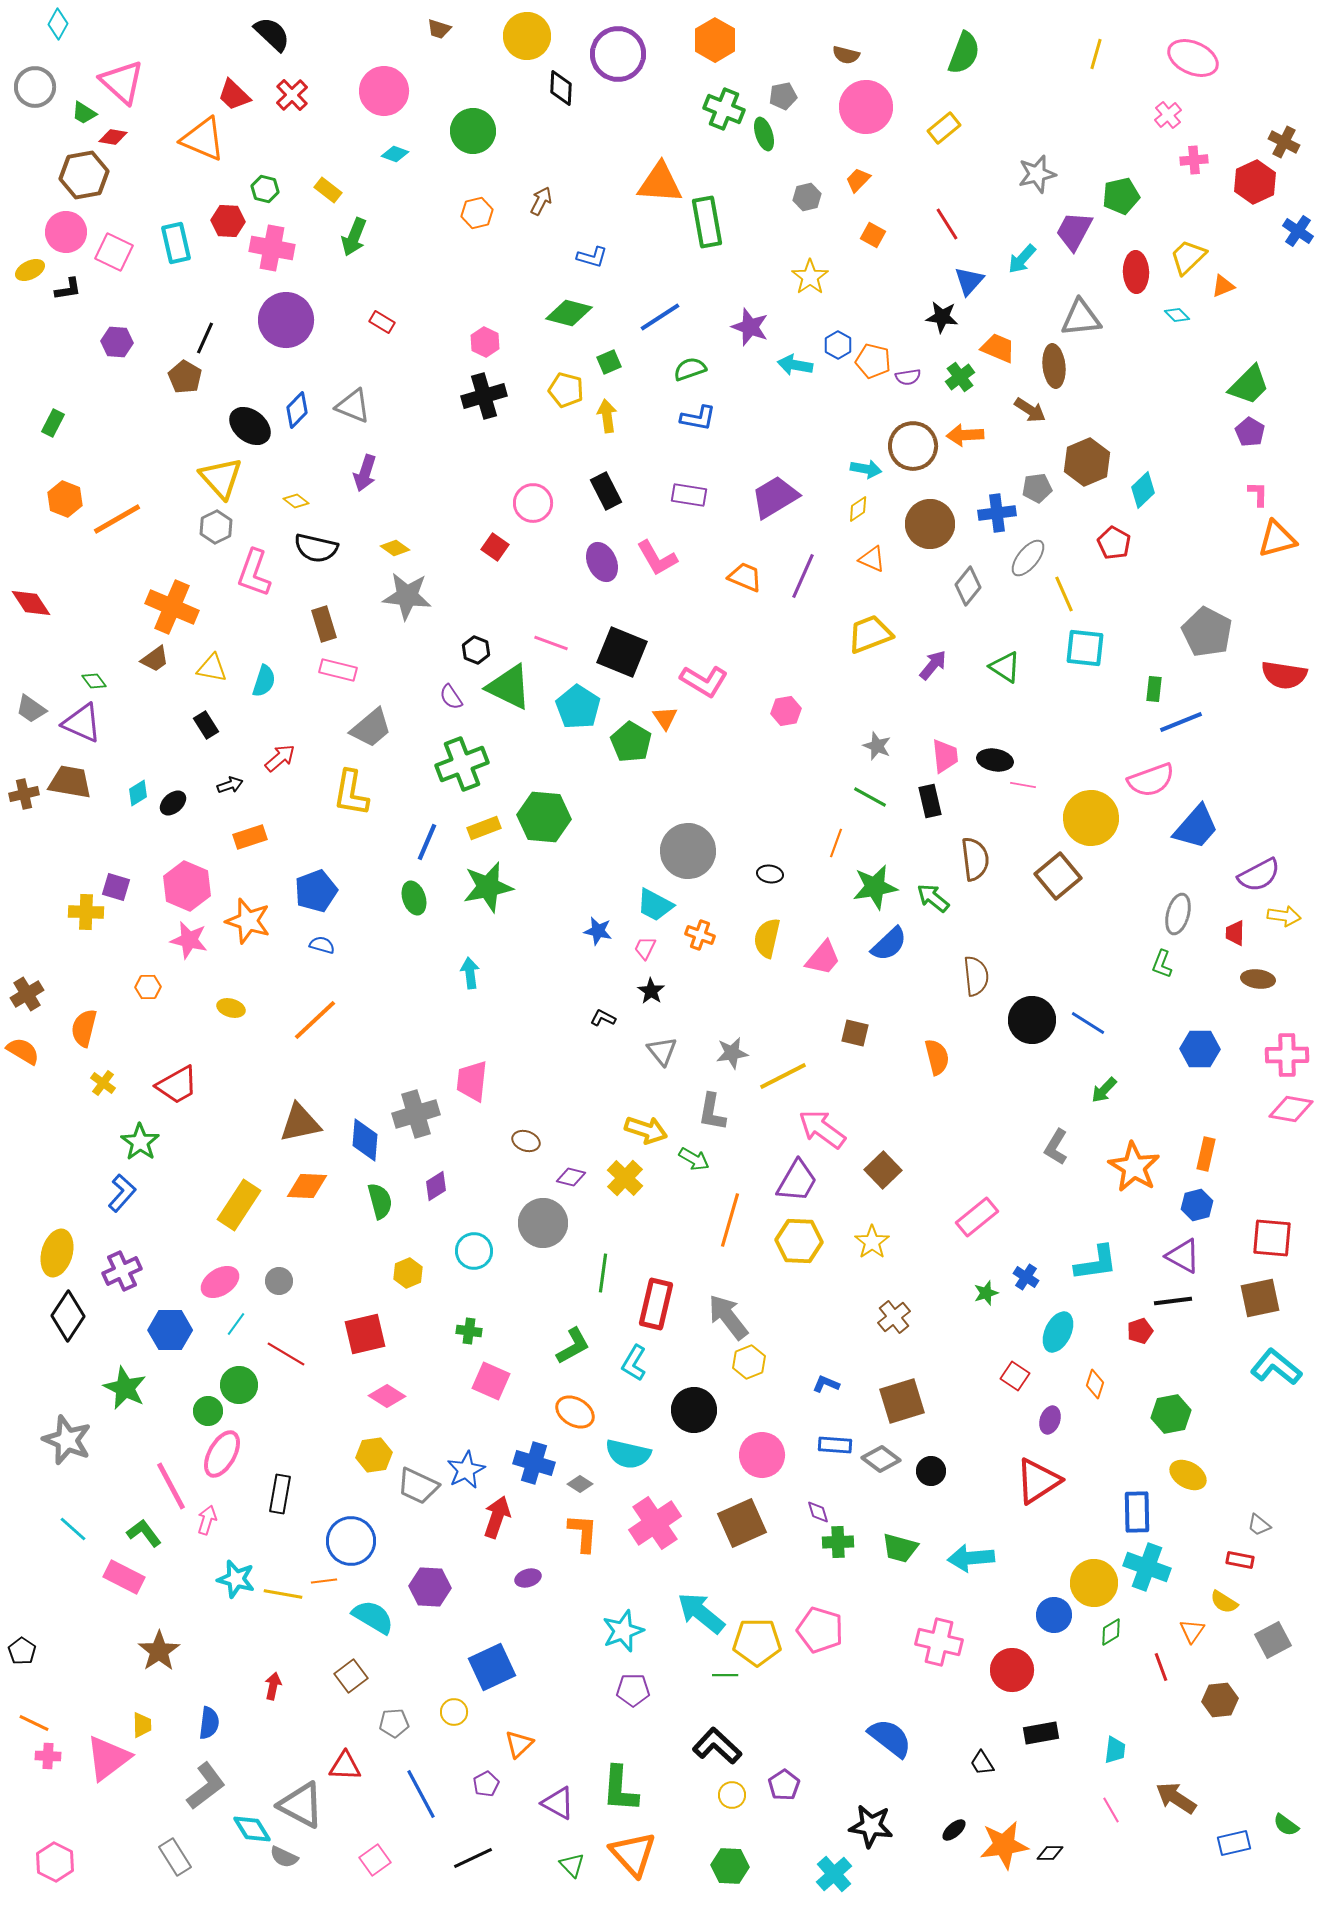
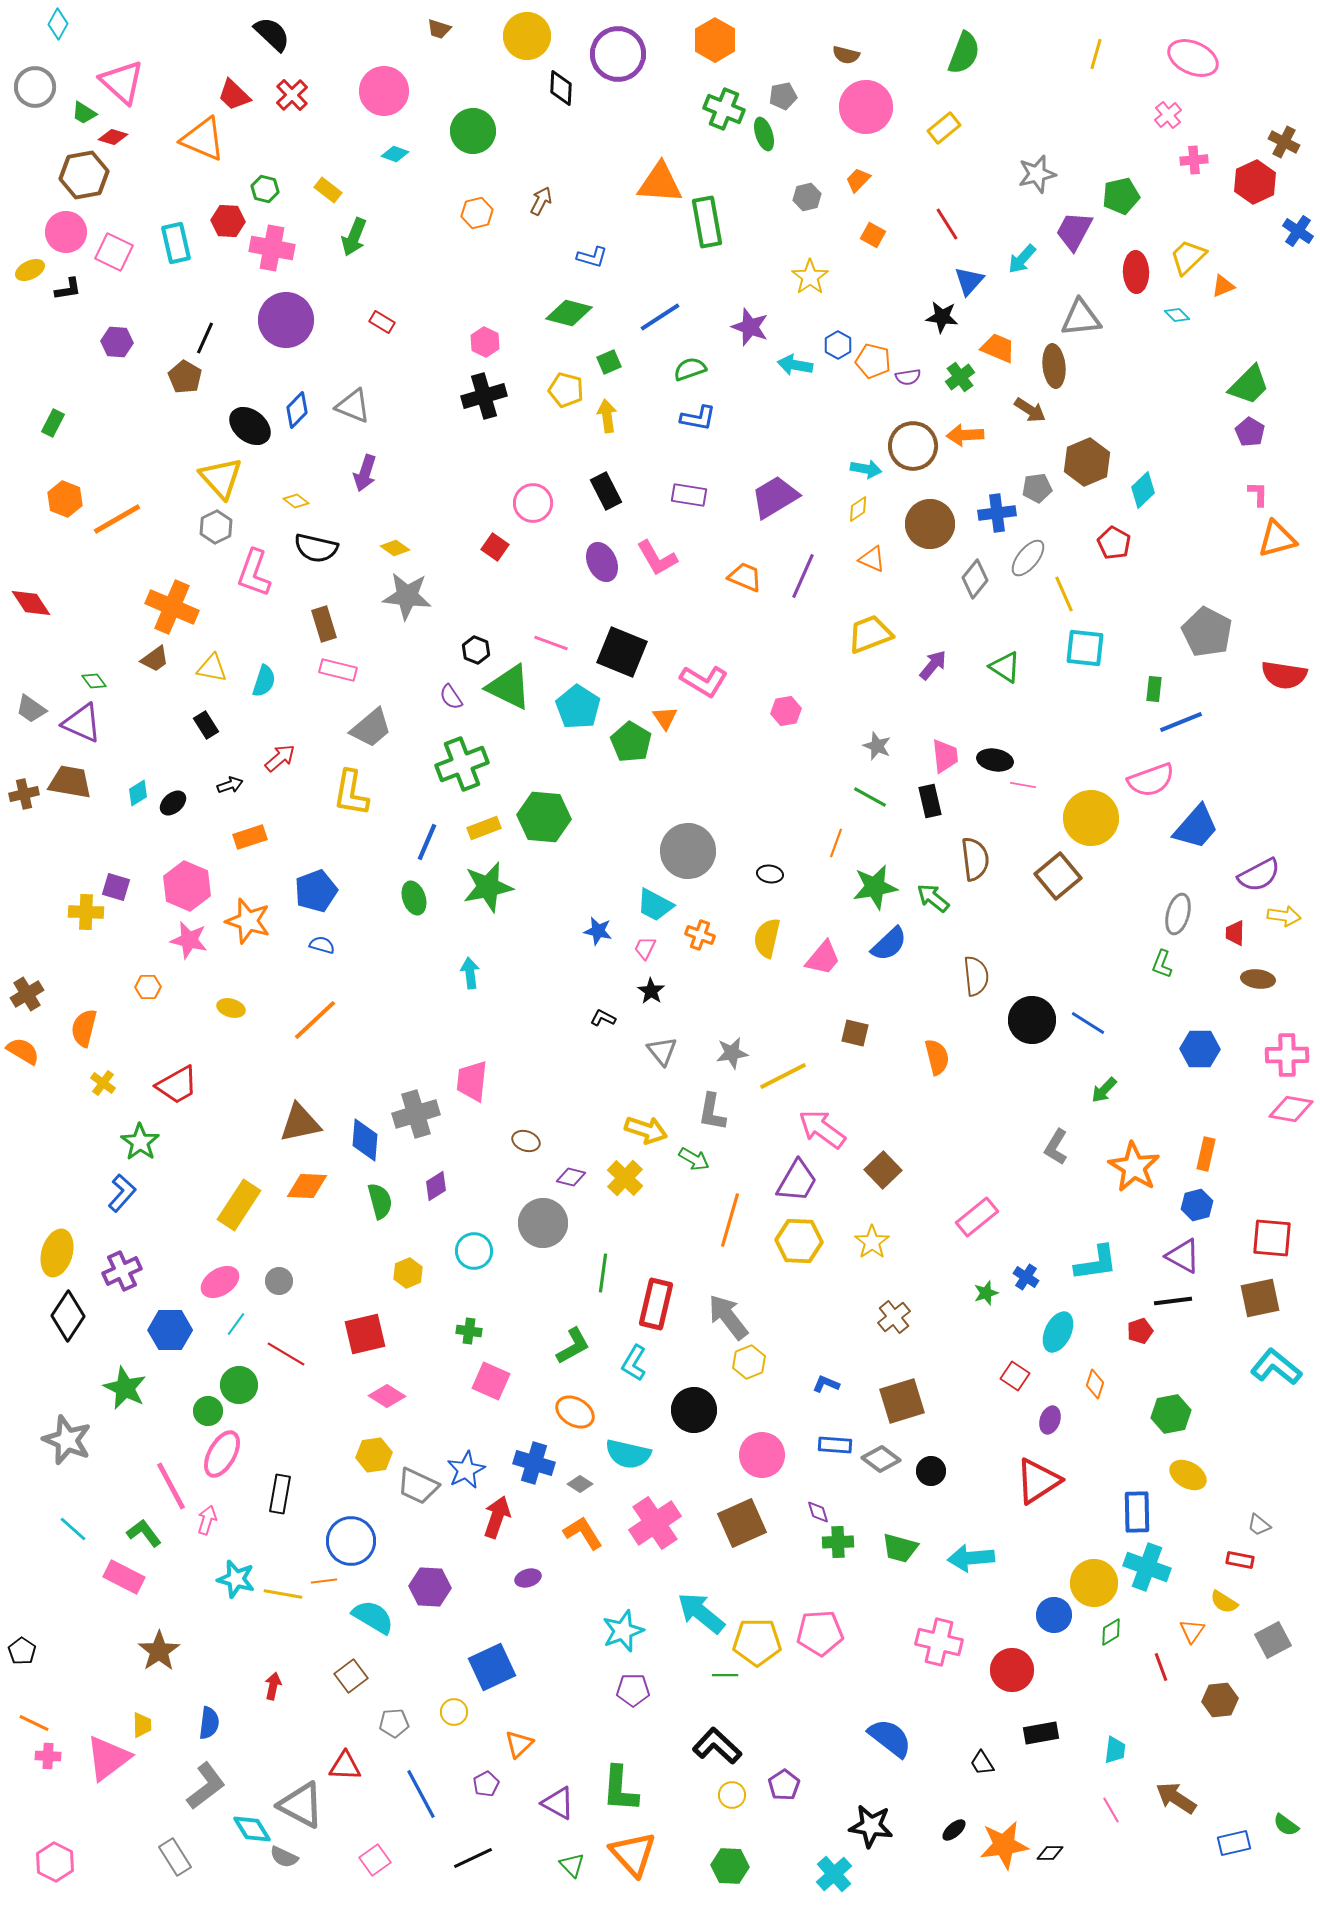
red diamond at (113, 137): rotated 8 degrees clockwise
gray diamond at (968, 586): moved 7 px right, 7 px up
orange L-shape at (583, 1533): rotated 36 degrees counterclockwise
pink pentagon at (820, 1630): moved 3 px down; rotated 21 degrees counterclockwise
